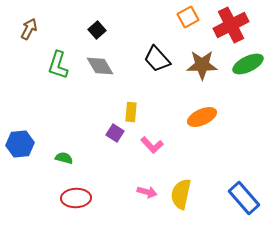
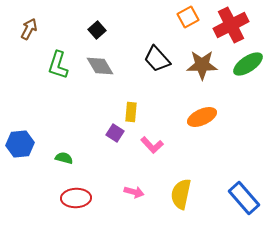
green ellipse: rotated 8 degrees counterclockwise
pink arrow: moved 13 px left
